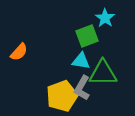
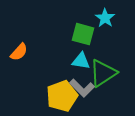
green square: moved 4 px left, 2 px up; rotated 35 degrees clockwise
green triangle: rotated 32 degrees counterclockwise
gray L-shape: rotated 75 degrees counterclockwise
